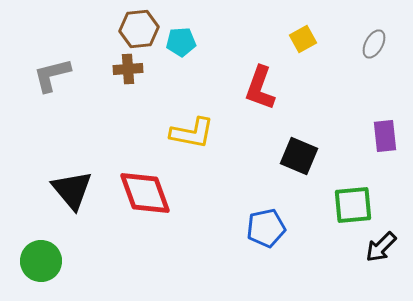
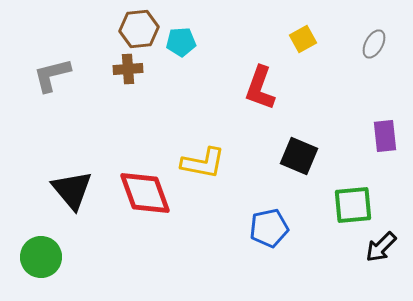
yellow L-shape: moved 11 px right, 30 px down
blue pentagon: moved 3 px right
green circle: moved 4 px up
